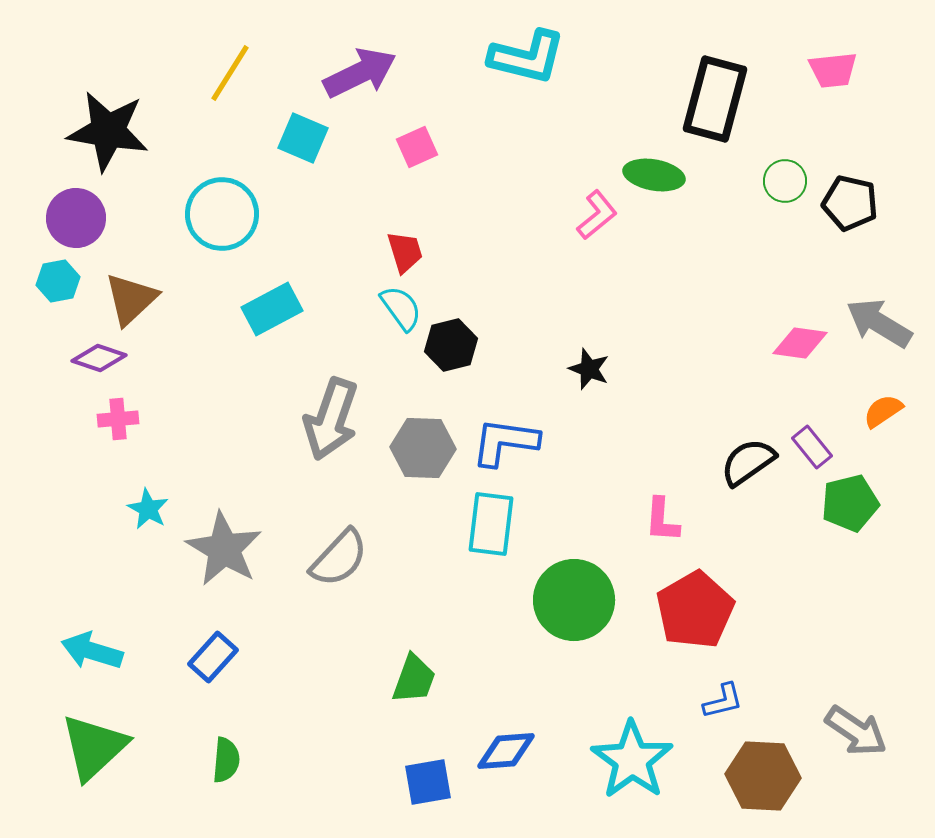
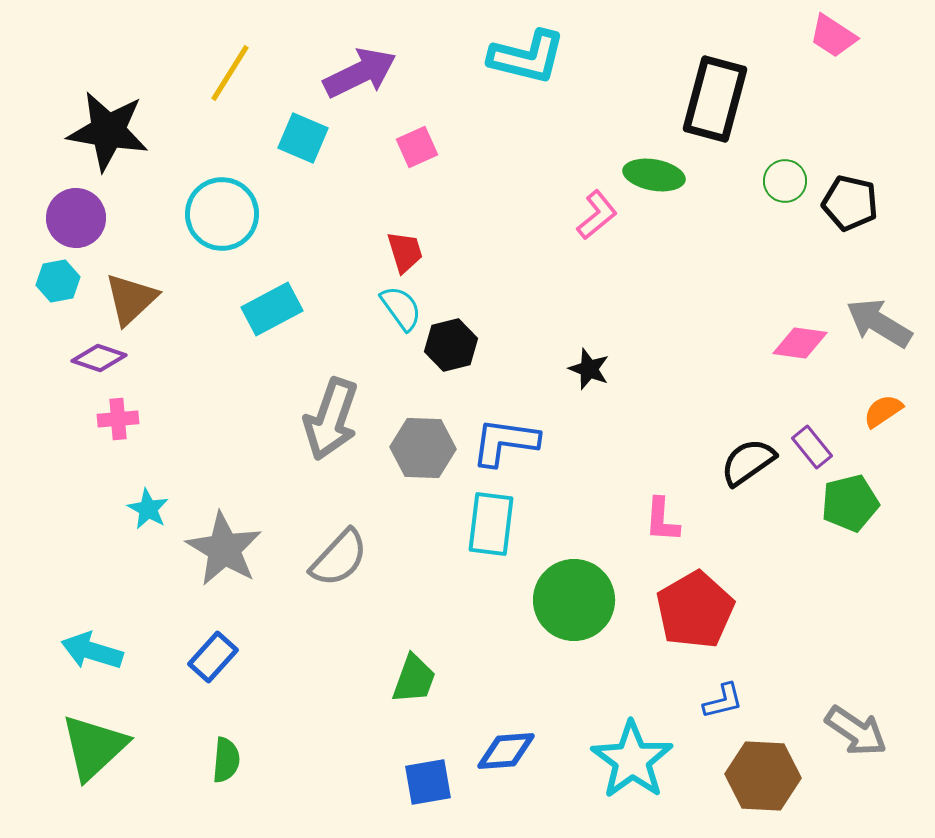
pink trapezoid at (833, 70): moved 34 px up; rotated 39 degrees clockwise
